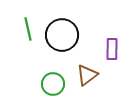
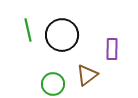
green line: moved 1 px down
